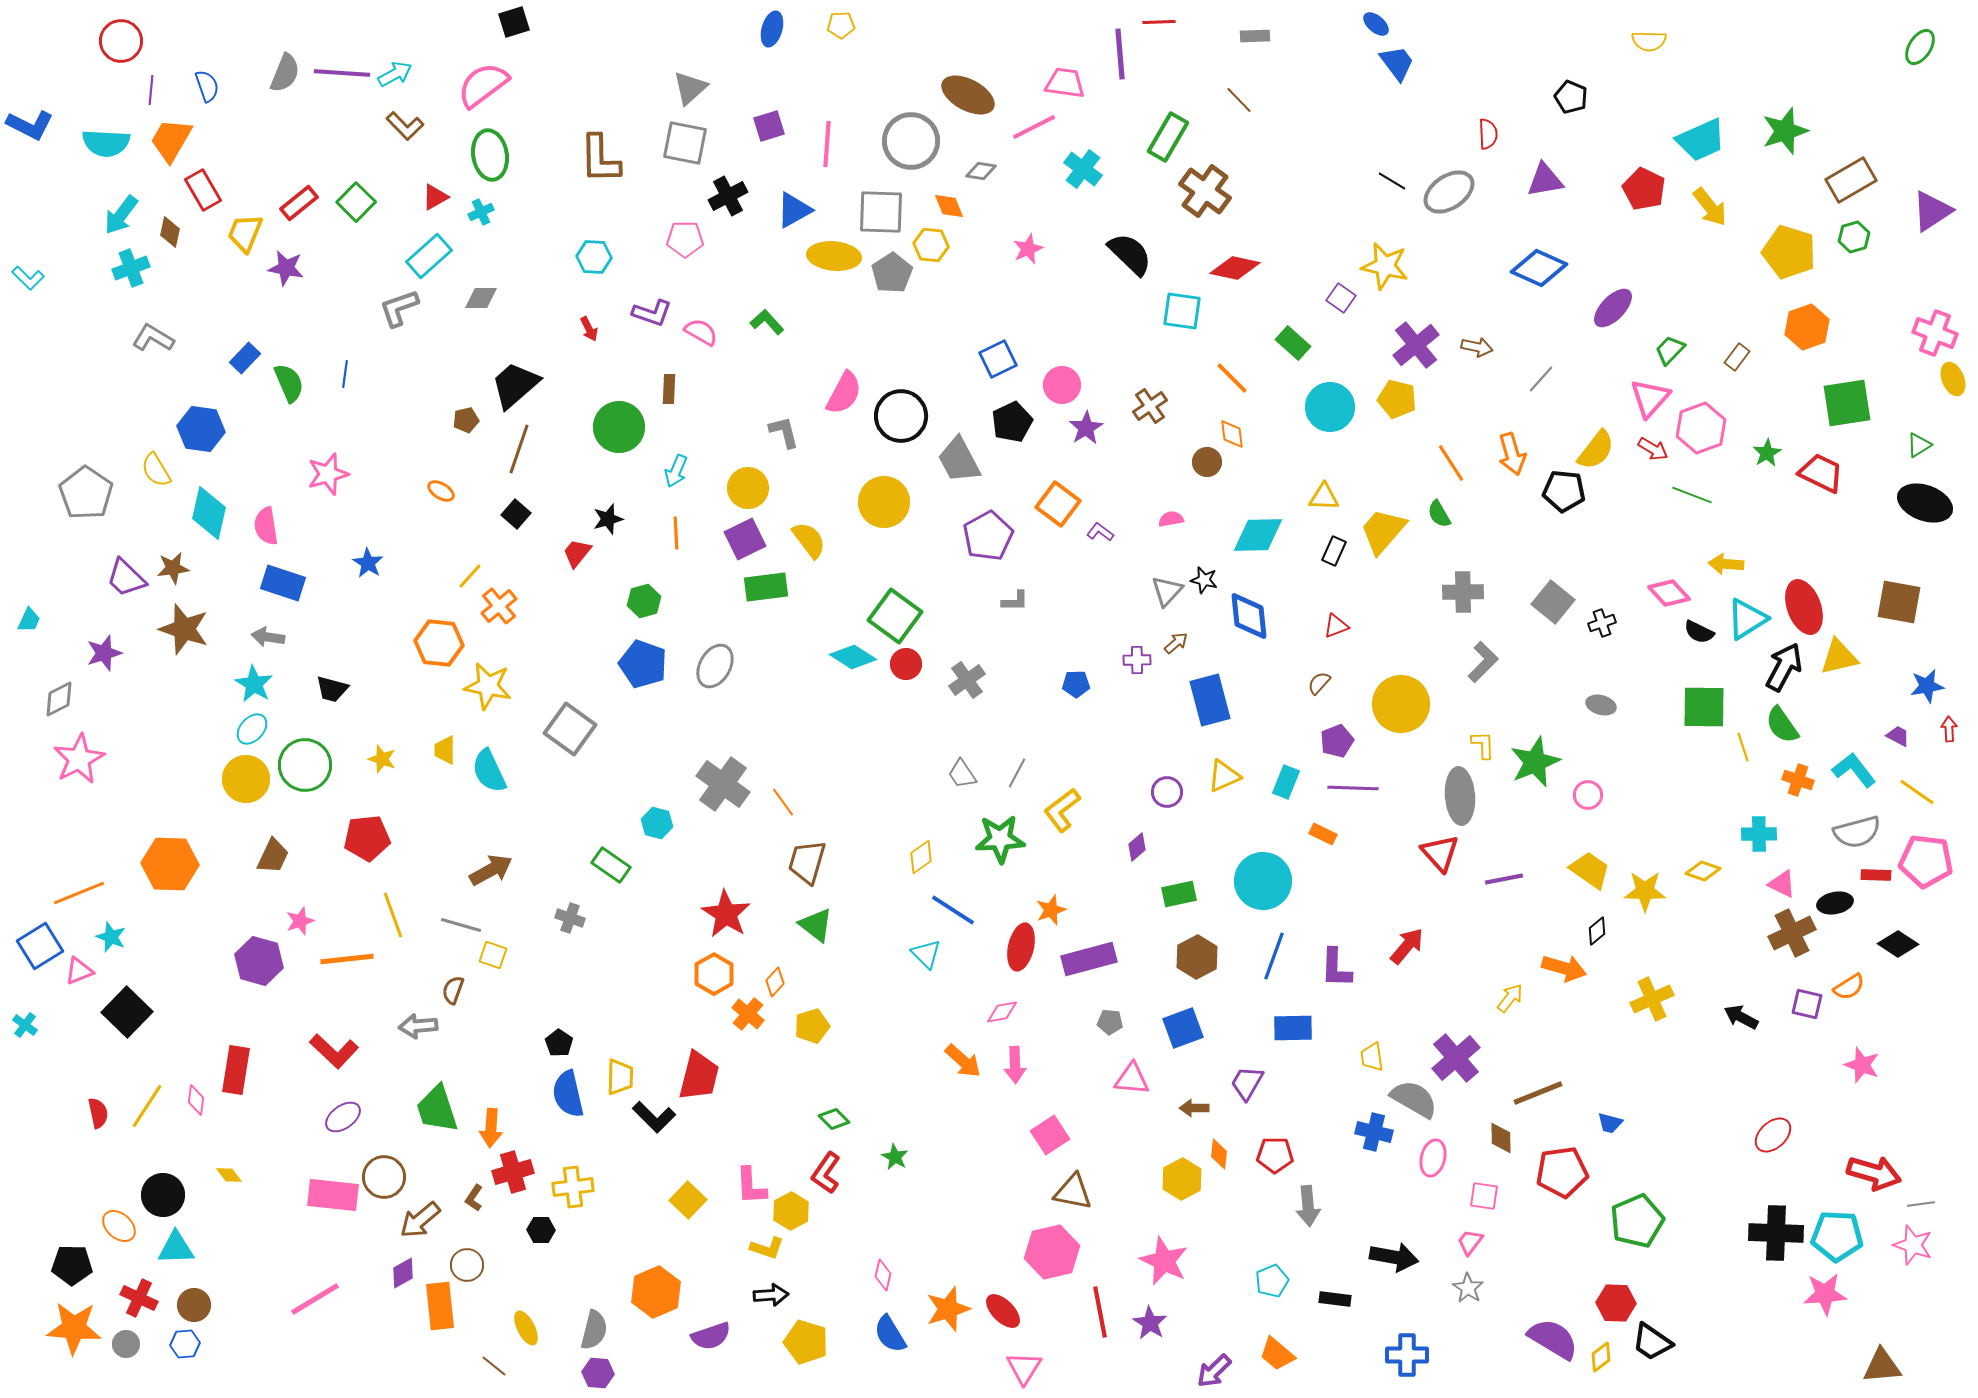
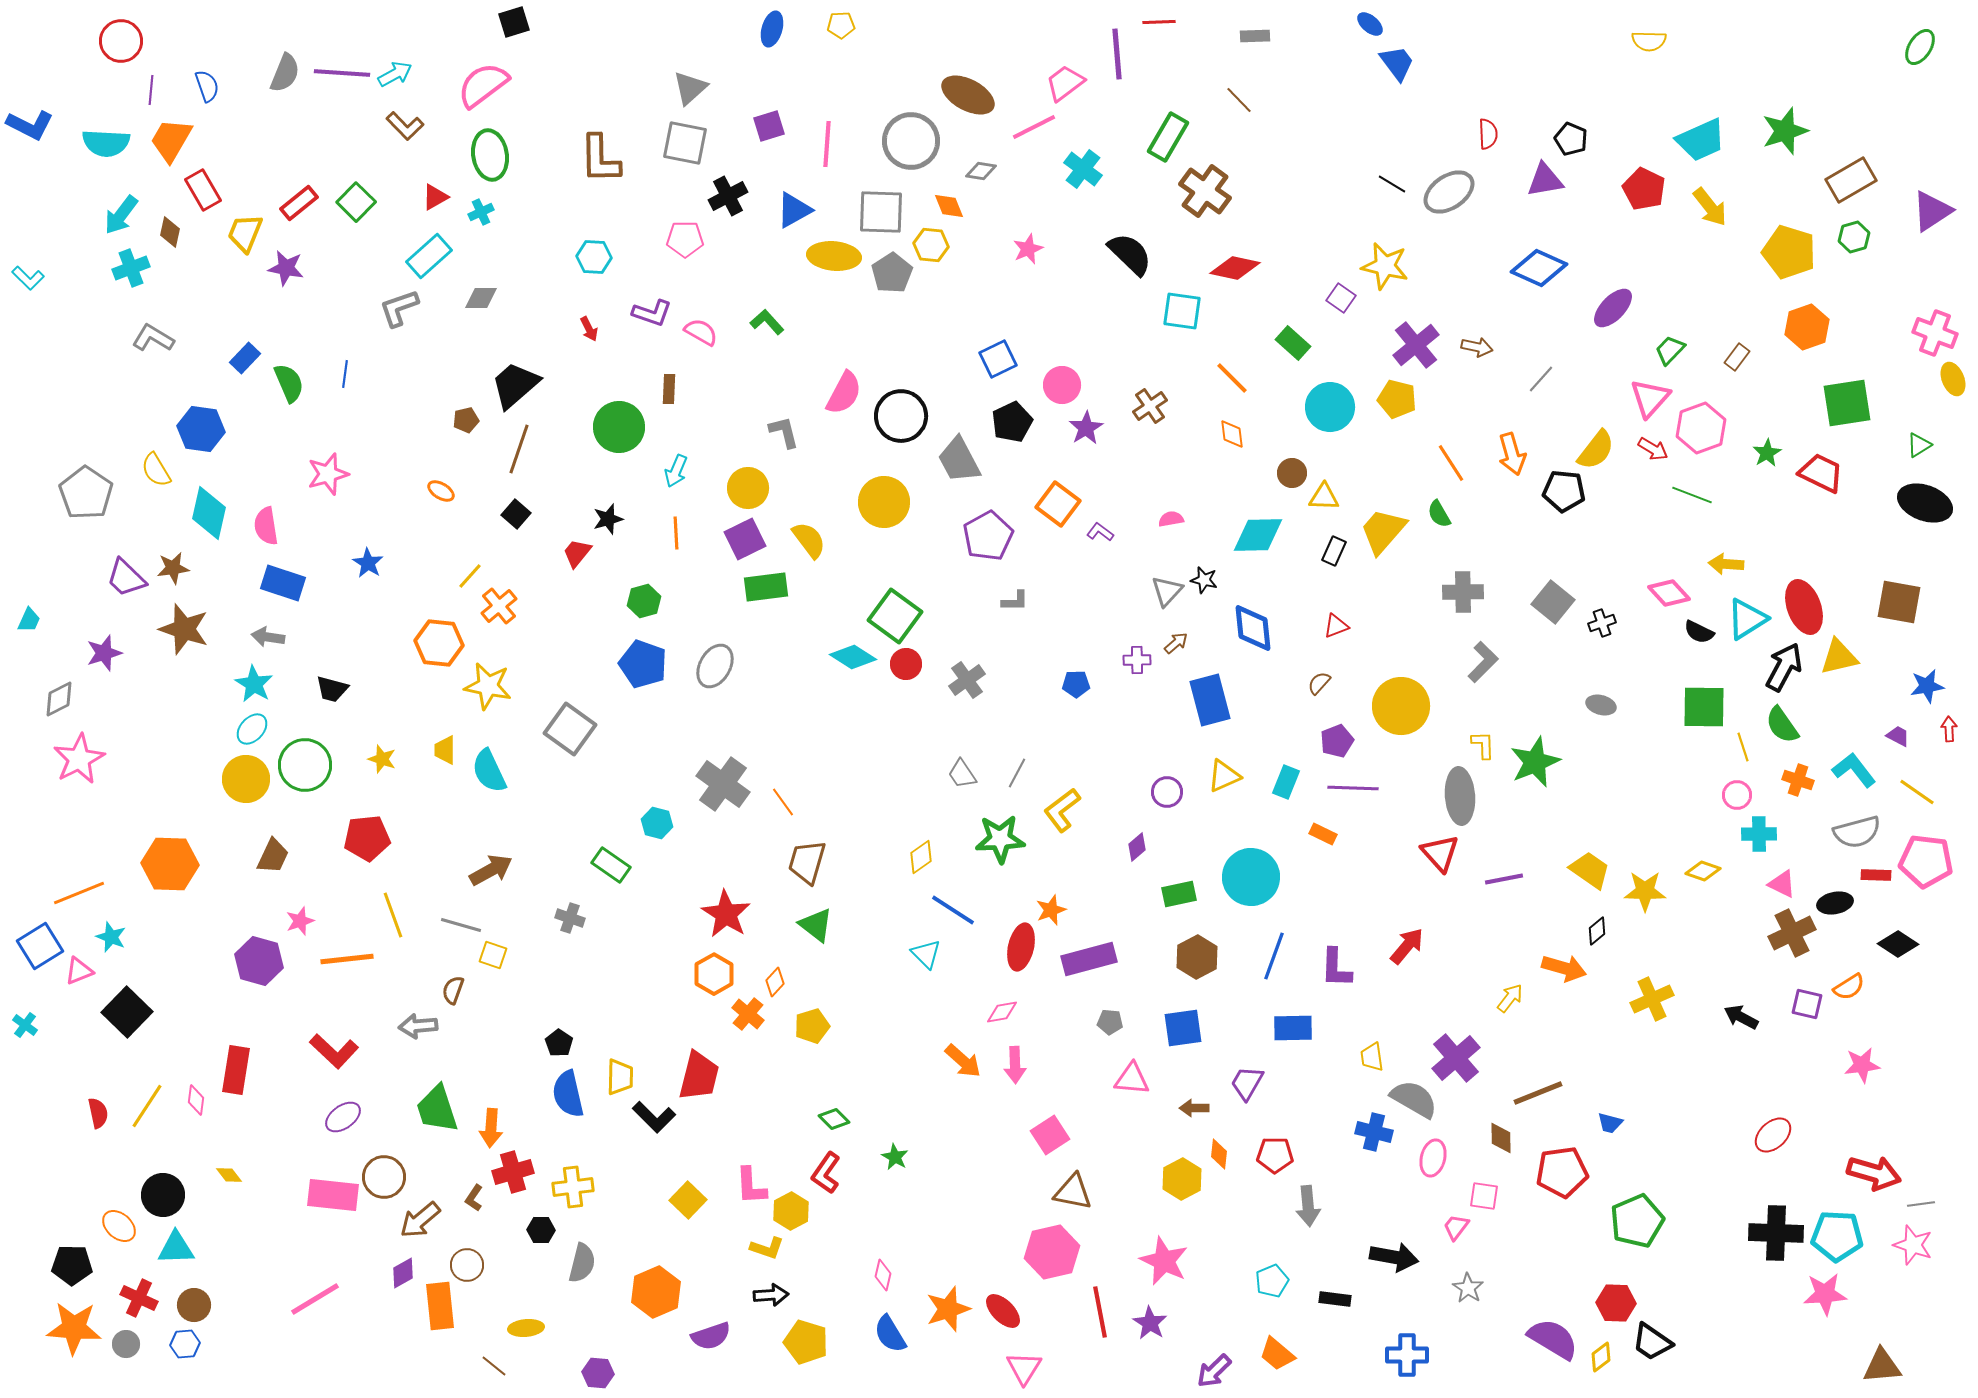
blue ellipse at (1376, 24): moved 6 px left
purple line at (1120, 54): moved 3 px left
pink trapezoid at (1065, 83): rotated 45 degrees counterclockwise
black pentagon at (1571, 97): moved 42 px down
black line at (1392, 181): moved 3 px down
brown circle at (1207, 462): moved 85 px right, 11 px down
blue diamond at (1249, 616): moved 4 px right, 12 px down
yellow circle at (1401, 704): moved 2 px down
pink circle at (1588, 795): moved 149 px right
cyan circle at (1263, 881): moved 12 px left, 4 px up
blue square at (1183, 1028): rotated 12 degrees clockwise
pink star at (1862, 1065): rotated 27 degrees counterclockwise
pink trapezoid at (1470, 1242): moved 14 px left, 15 px up
yellow ellipse at (526, 1328): rotated 68 degrees counterclockwise
gray semicircle at (594, 1330): moved 12 px left, 67 px up
